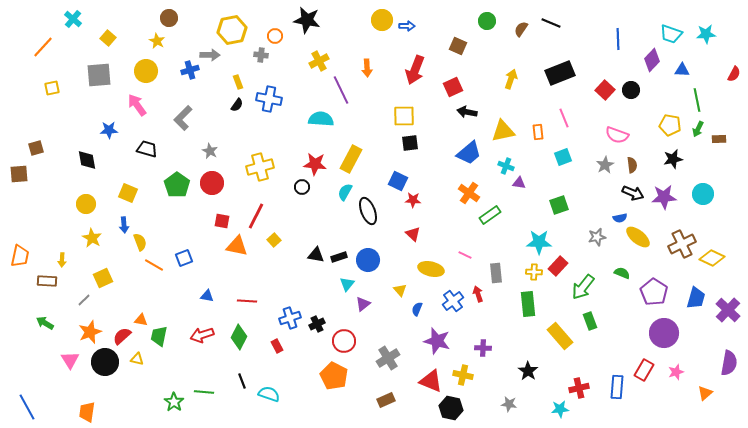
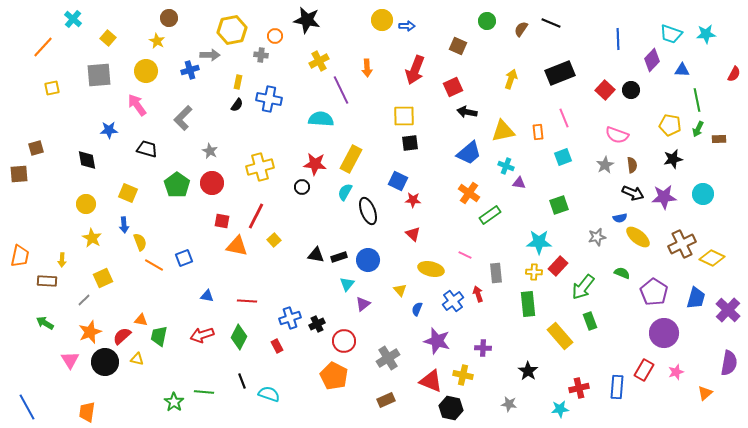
yellow rectangle at (238, 82): rotated 32 degrees clockwise
